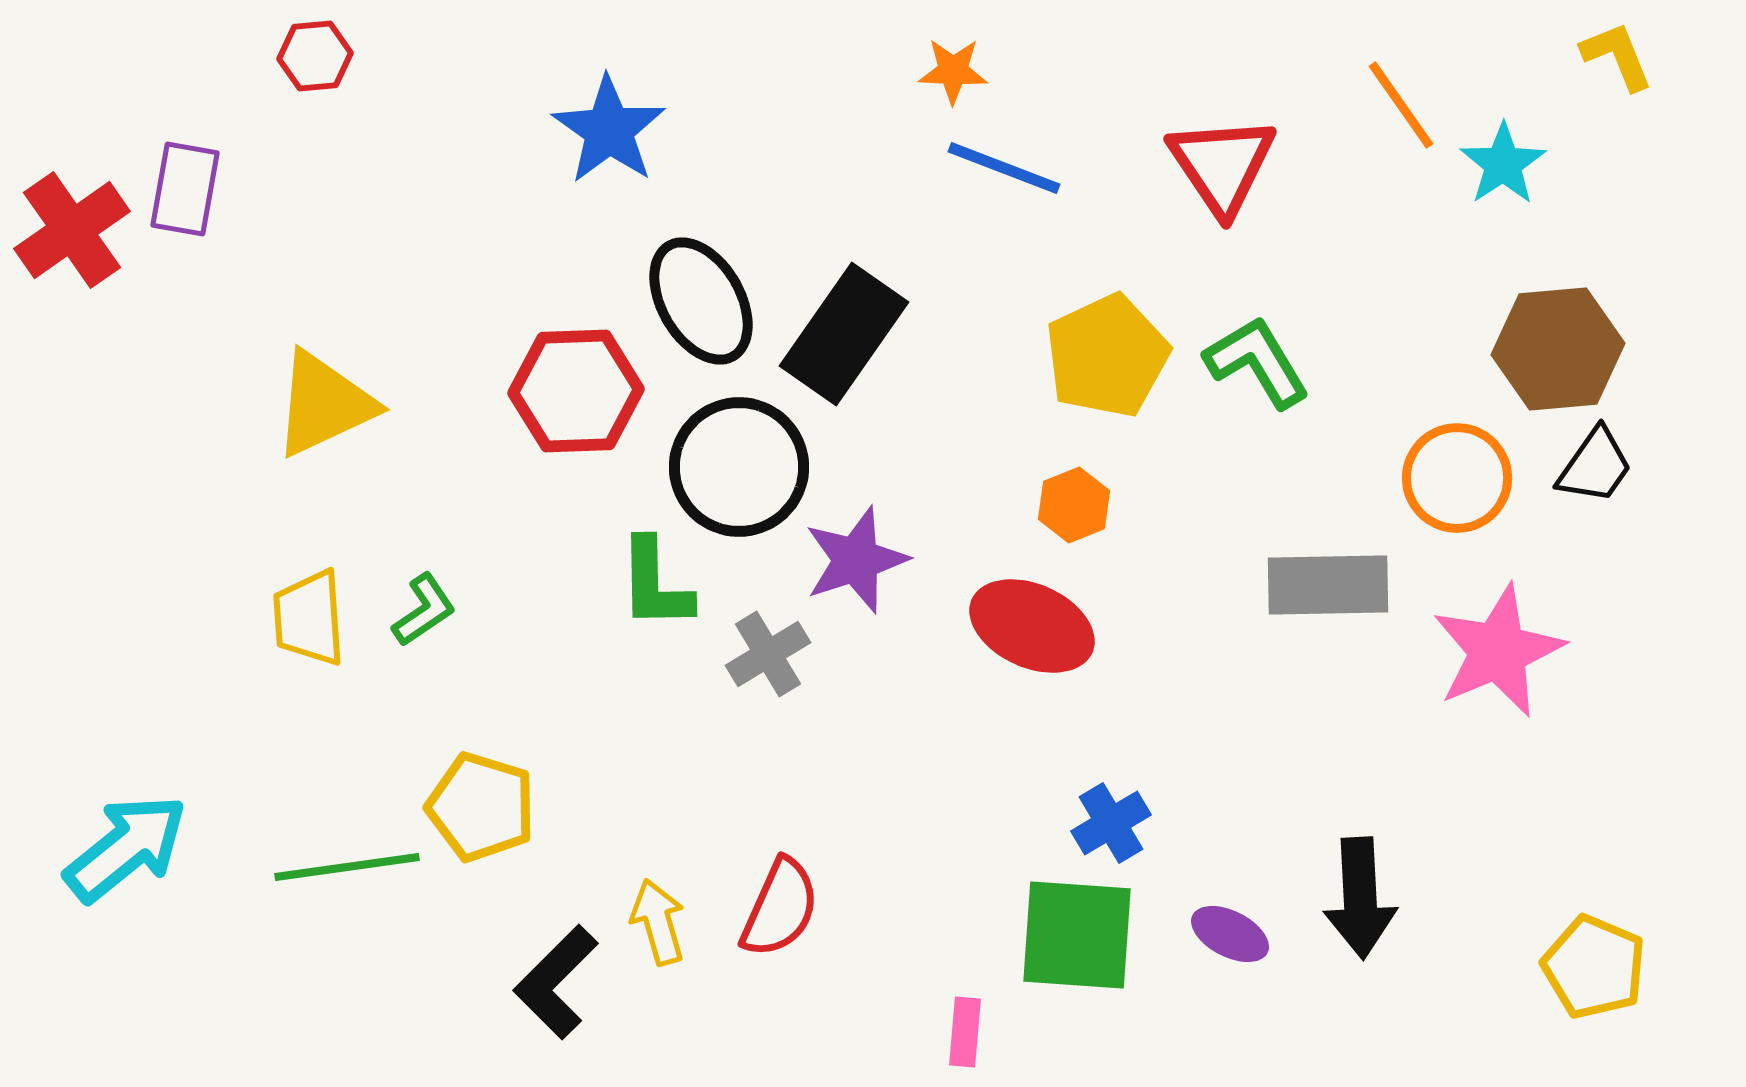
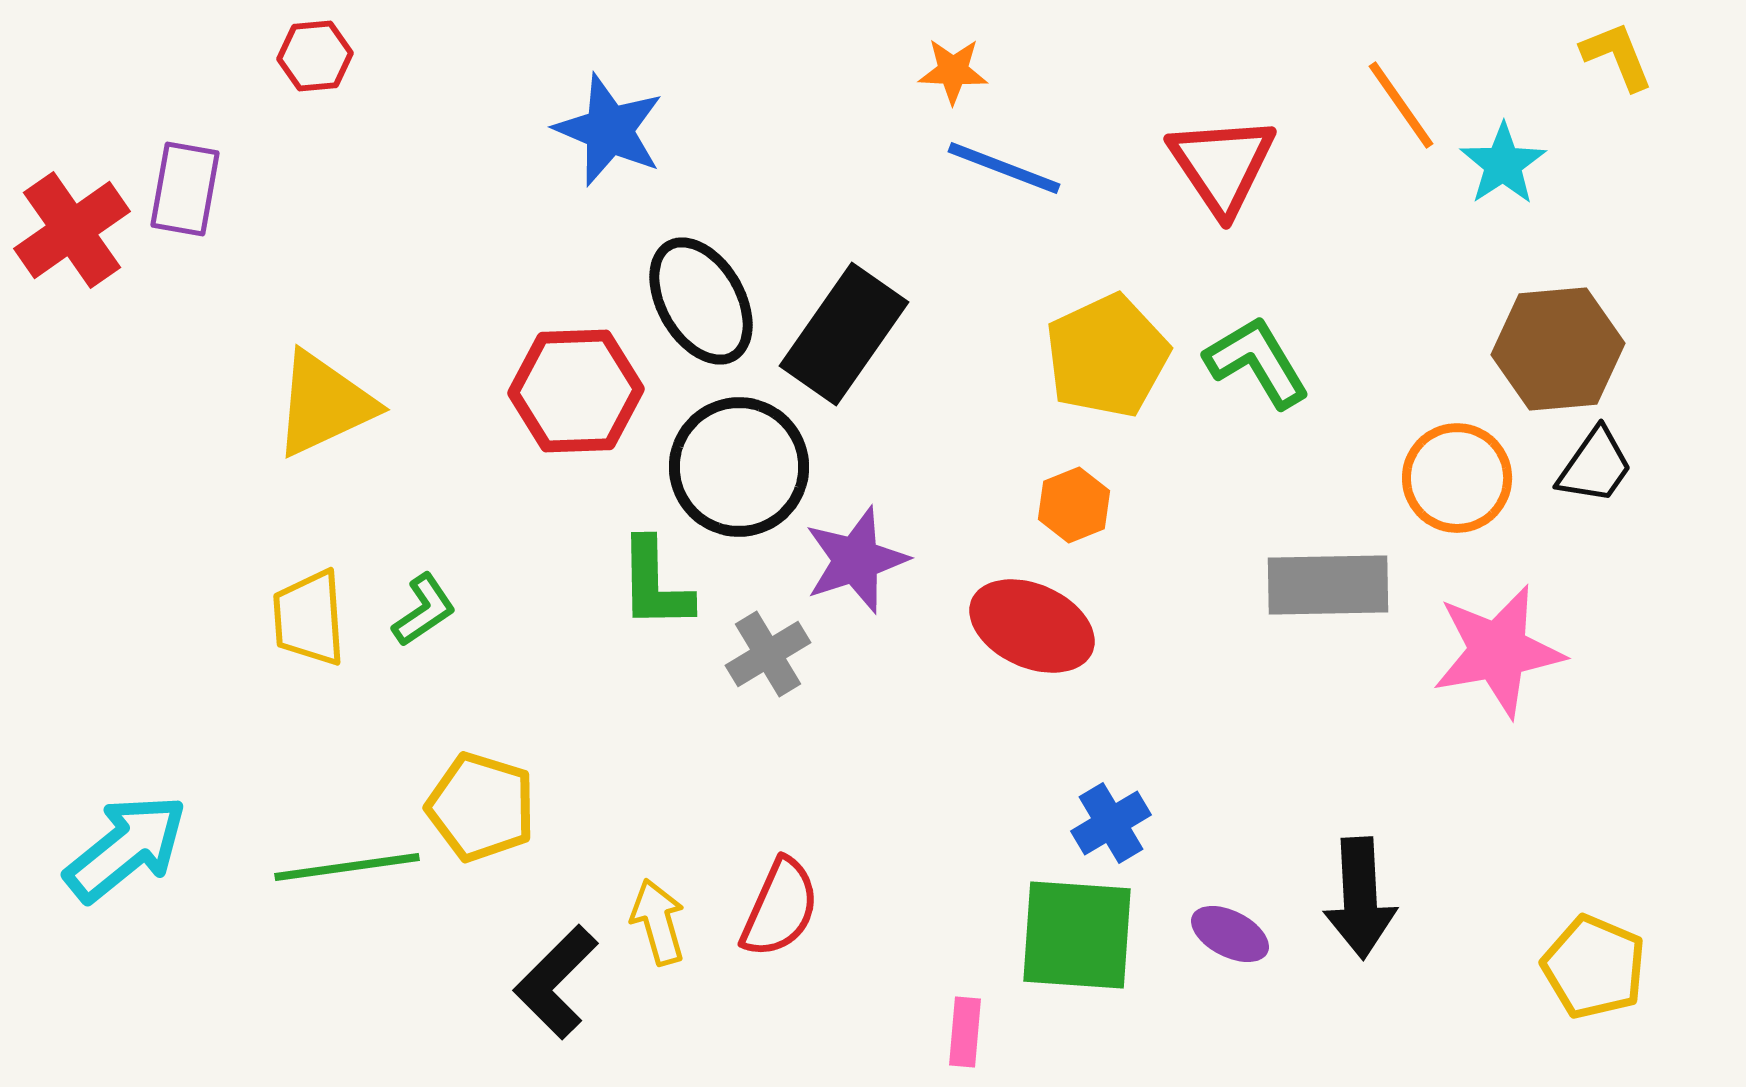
blue star at (609, 130): rotated 12 degrees counterclockwise
pink star at (1498, 651): rotated 13 degrees clockwise
